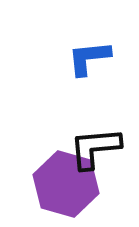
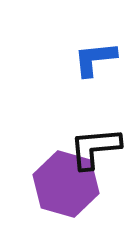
blue L-shape: moved 6 px right, 1 px down
